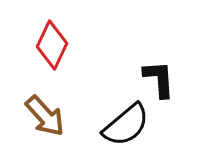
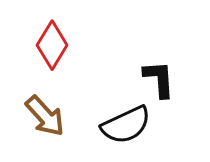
red diamond: rotated 6 degrees clockwise
black semicircle: rotated 15 degrees clockwise
